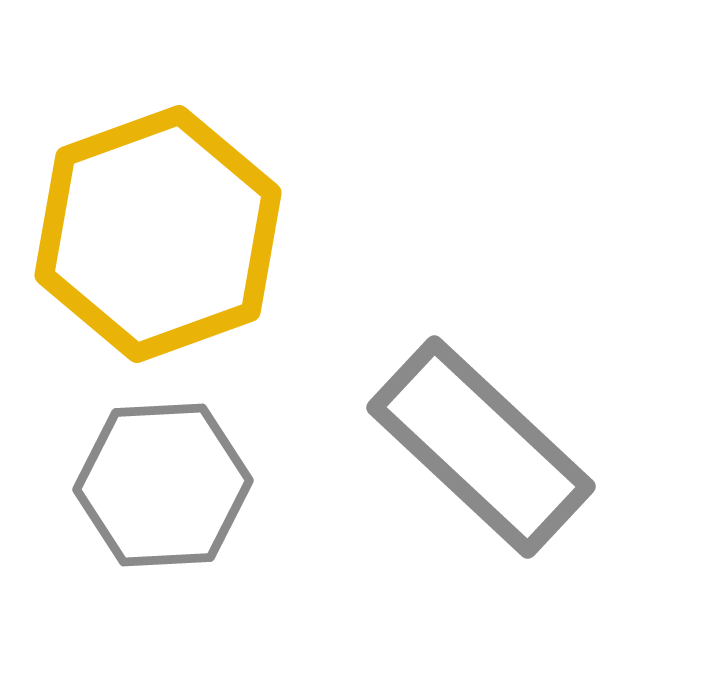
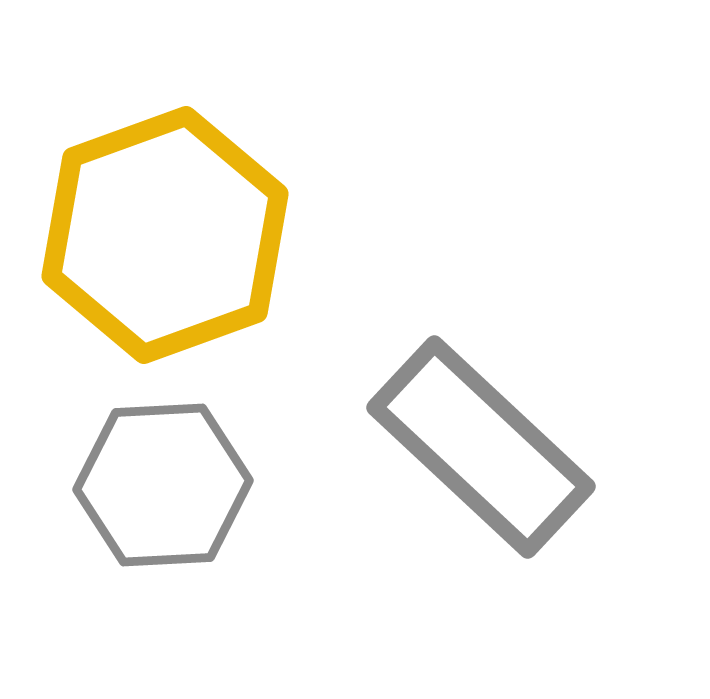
yellow hexagon: moved 7 px right, 1 px down
